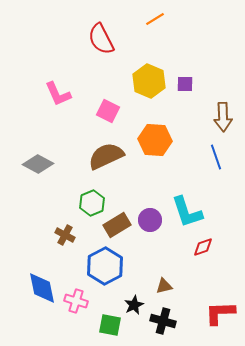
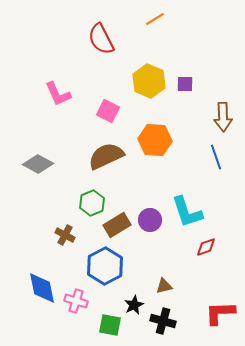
red diamond: moved 3 px right
